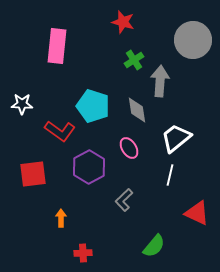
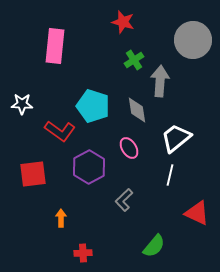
pink rectangle: moved 2 px left
